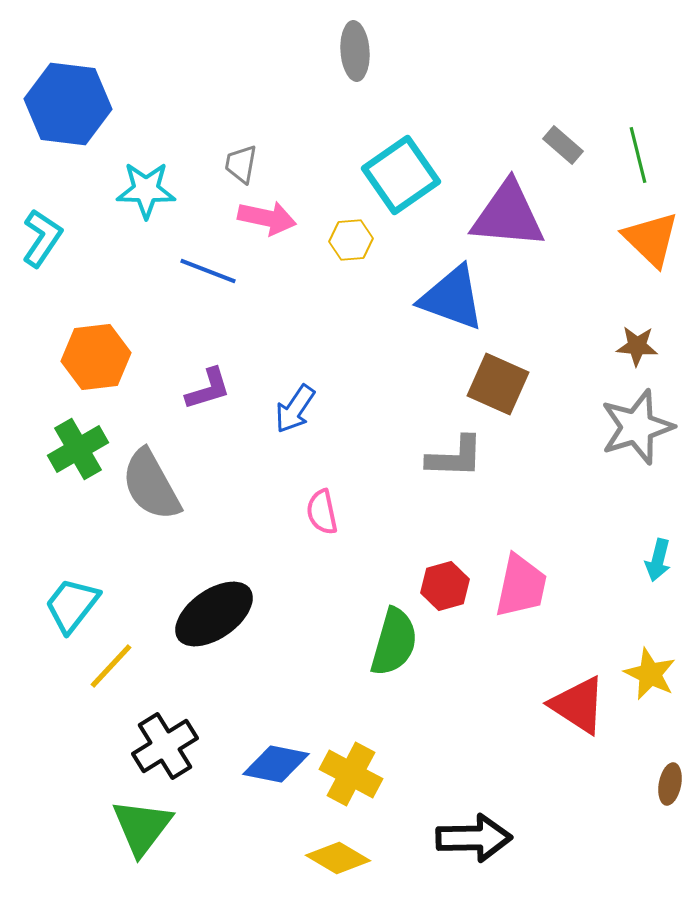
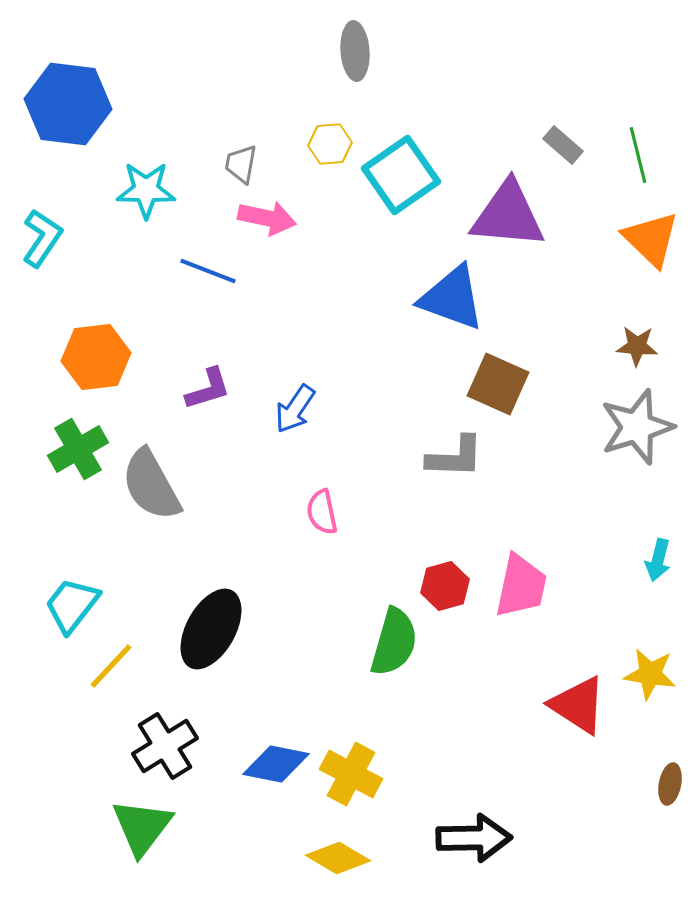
yellow hexagon: moved 21 px left, 96 px up
black ellipse: moved 3 px left, 15 px down; rotated 26 degrees counterclockwise
yellow star: rotated 16 degrees counterclockwise
